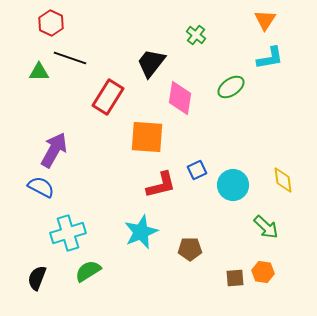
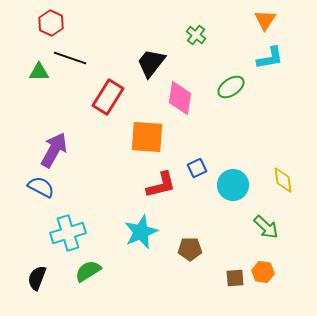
blue square: moved 2 px up
